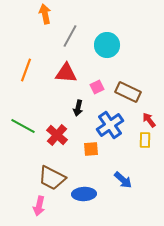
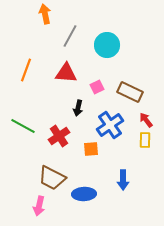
brown rectangle: moved 2 px right
red arrow: moved 3 px left
red cross: moved 2 px right, 1 px down; rotated 15 degrees clockwise
blue arrow: rotated 48 degrees clockwise
